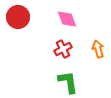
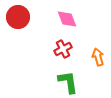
orange arrow: moved 8 px down
